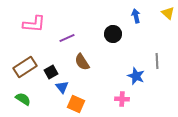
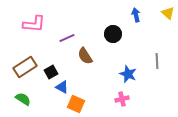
blue arrow: moved 1 px up
brown semicircle: moved 3 px right, 6 px up
blue star: moved 8 px left, 2 px up
blue triangle: rotated 24 degrees counterclockwise
pink cross: rotated 16 degrees counterclockwise
